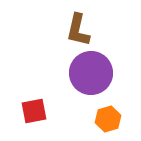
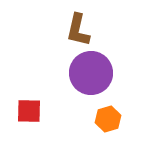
red square: moved 5 px left; rotated 12 degrees clockwise
